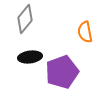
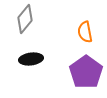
black ellipse: moved 1 px right, 2 px down
purple pentagon: moved 24 px right; rotated 16 degrees counterclockwise
